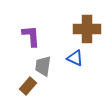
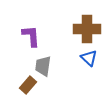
blue triangle: moved 14 px right; rotated 18 degrees clockwise
brown rectangle: moved 1 px up
